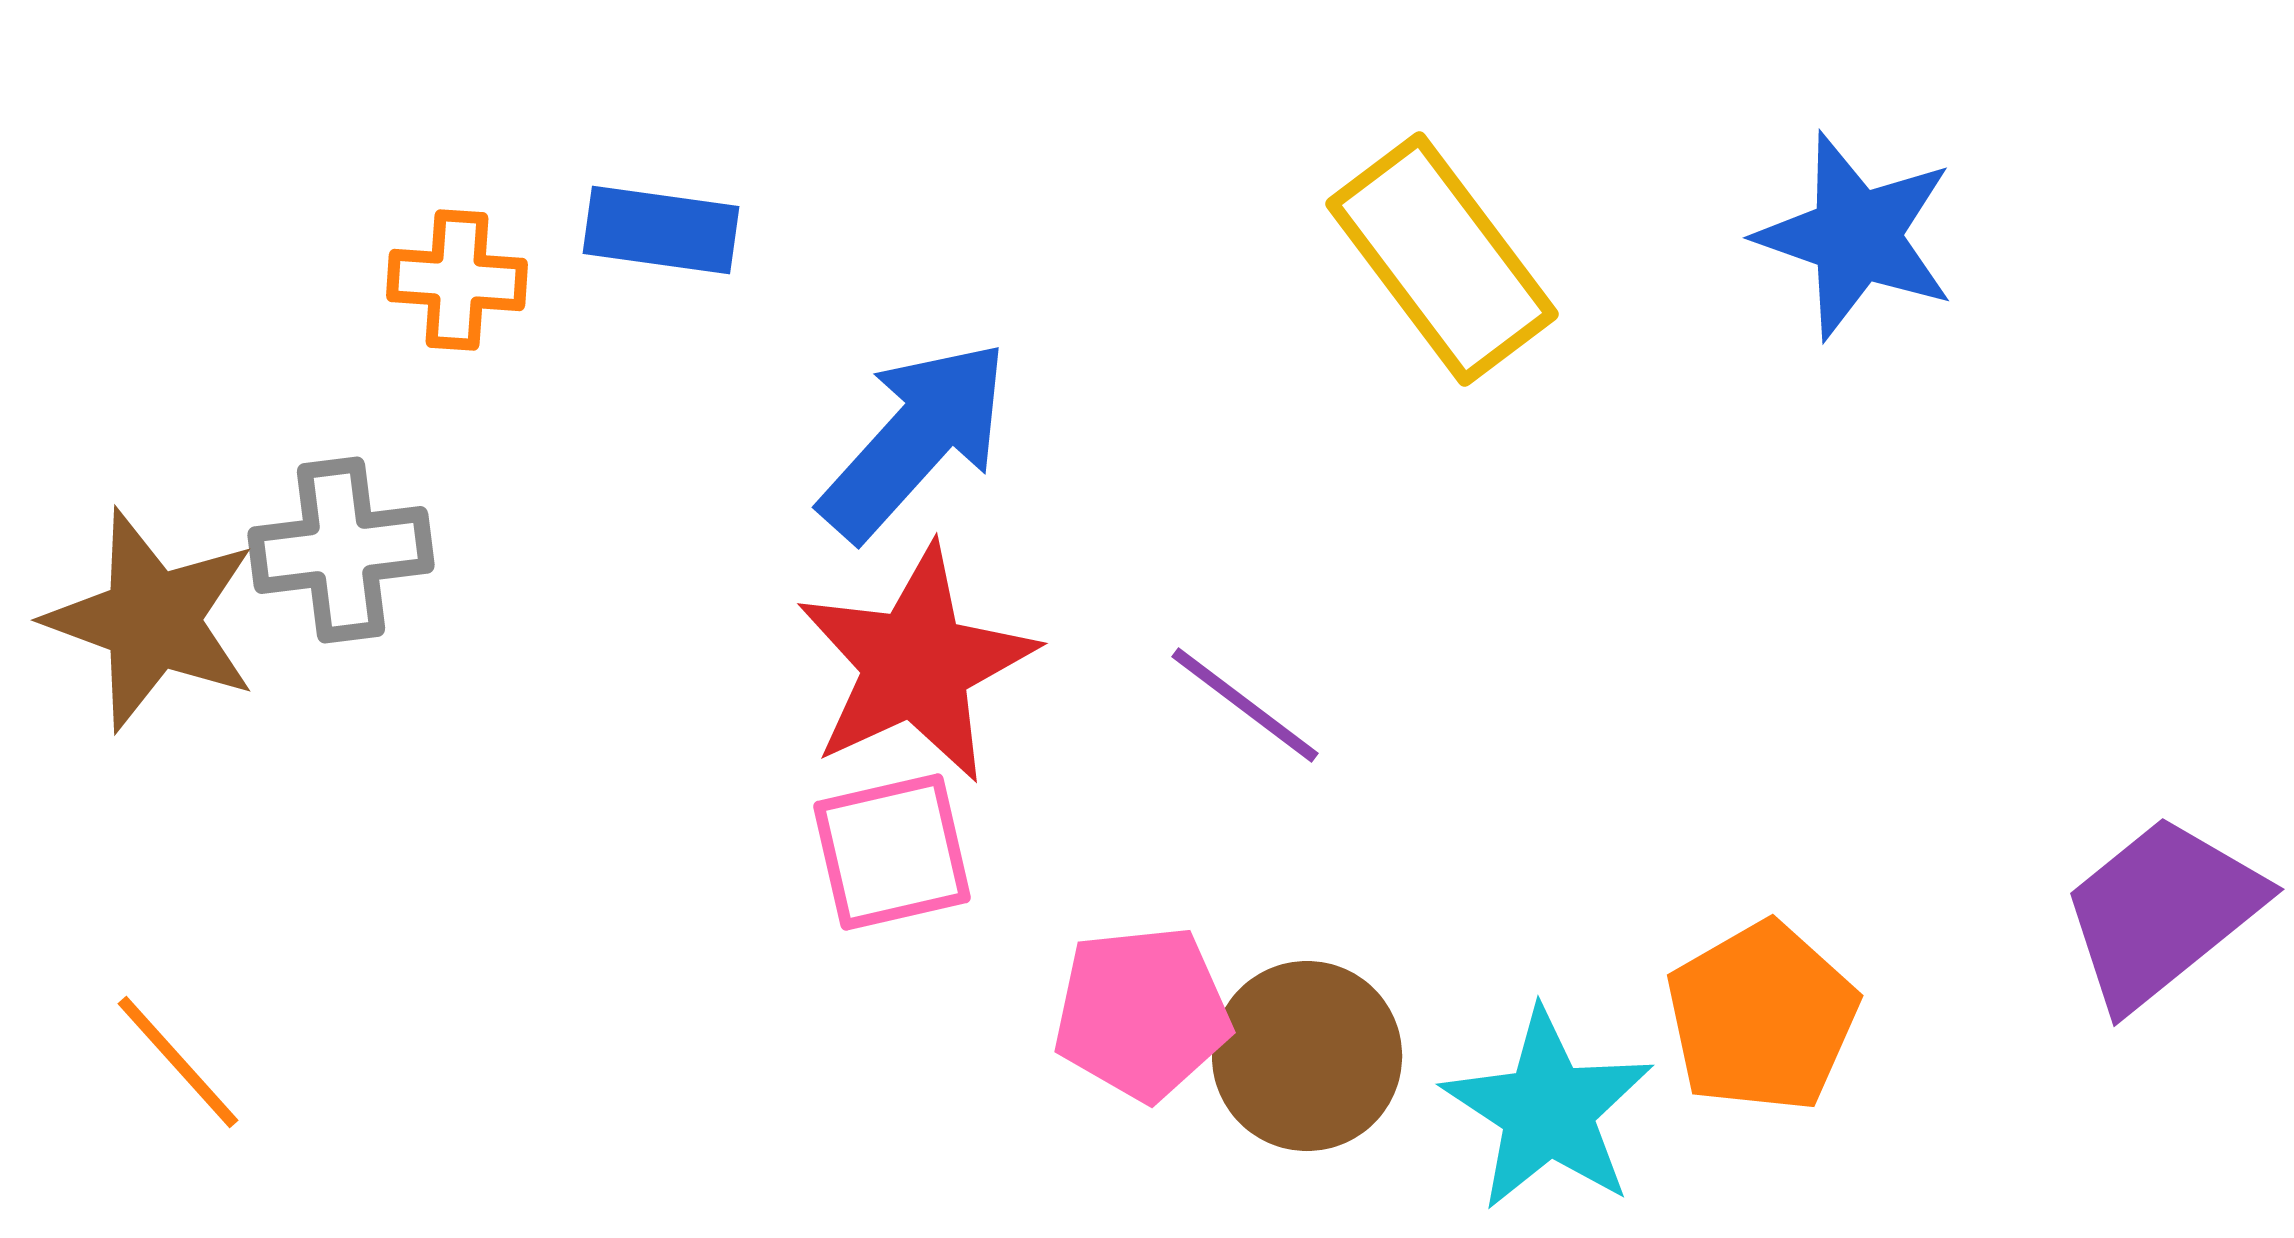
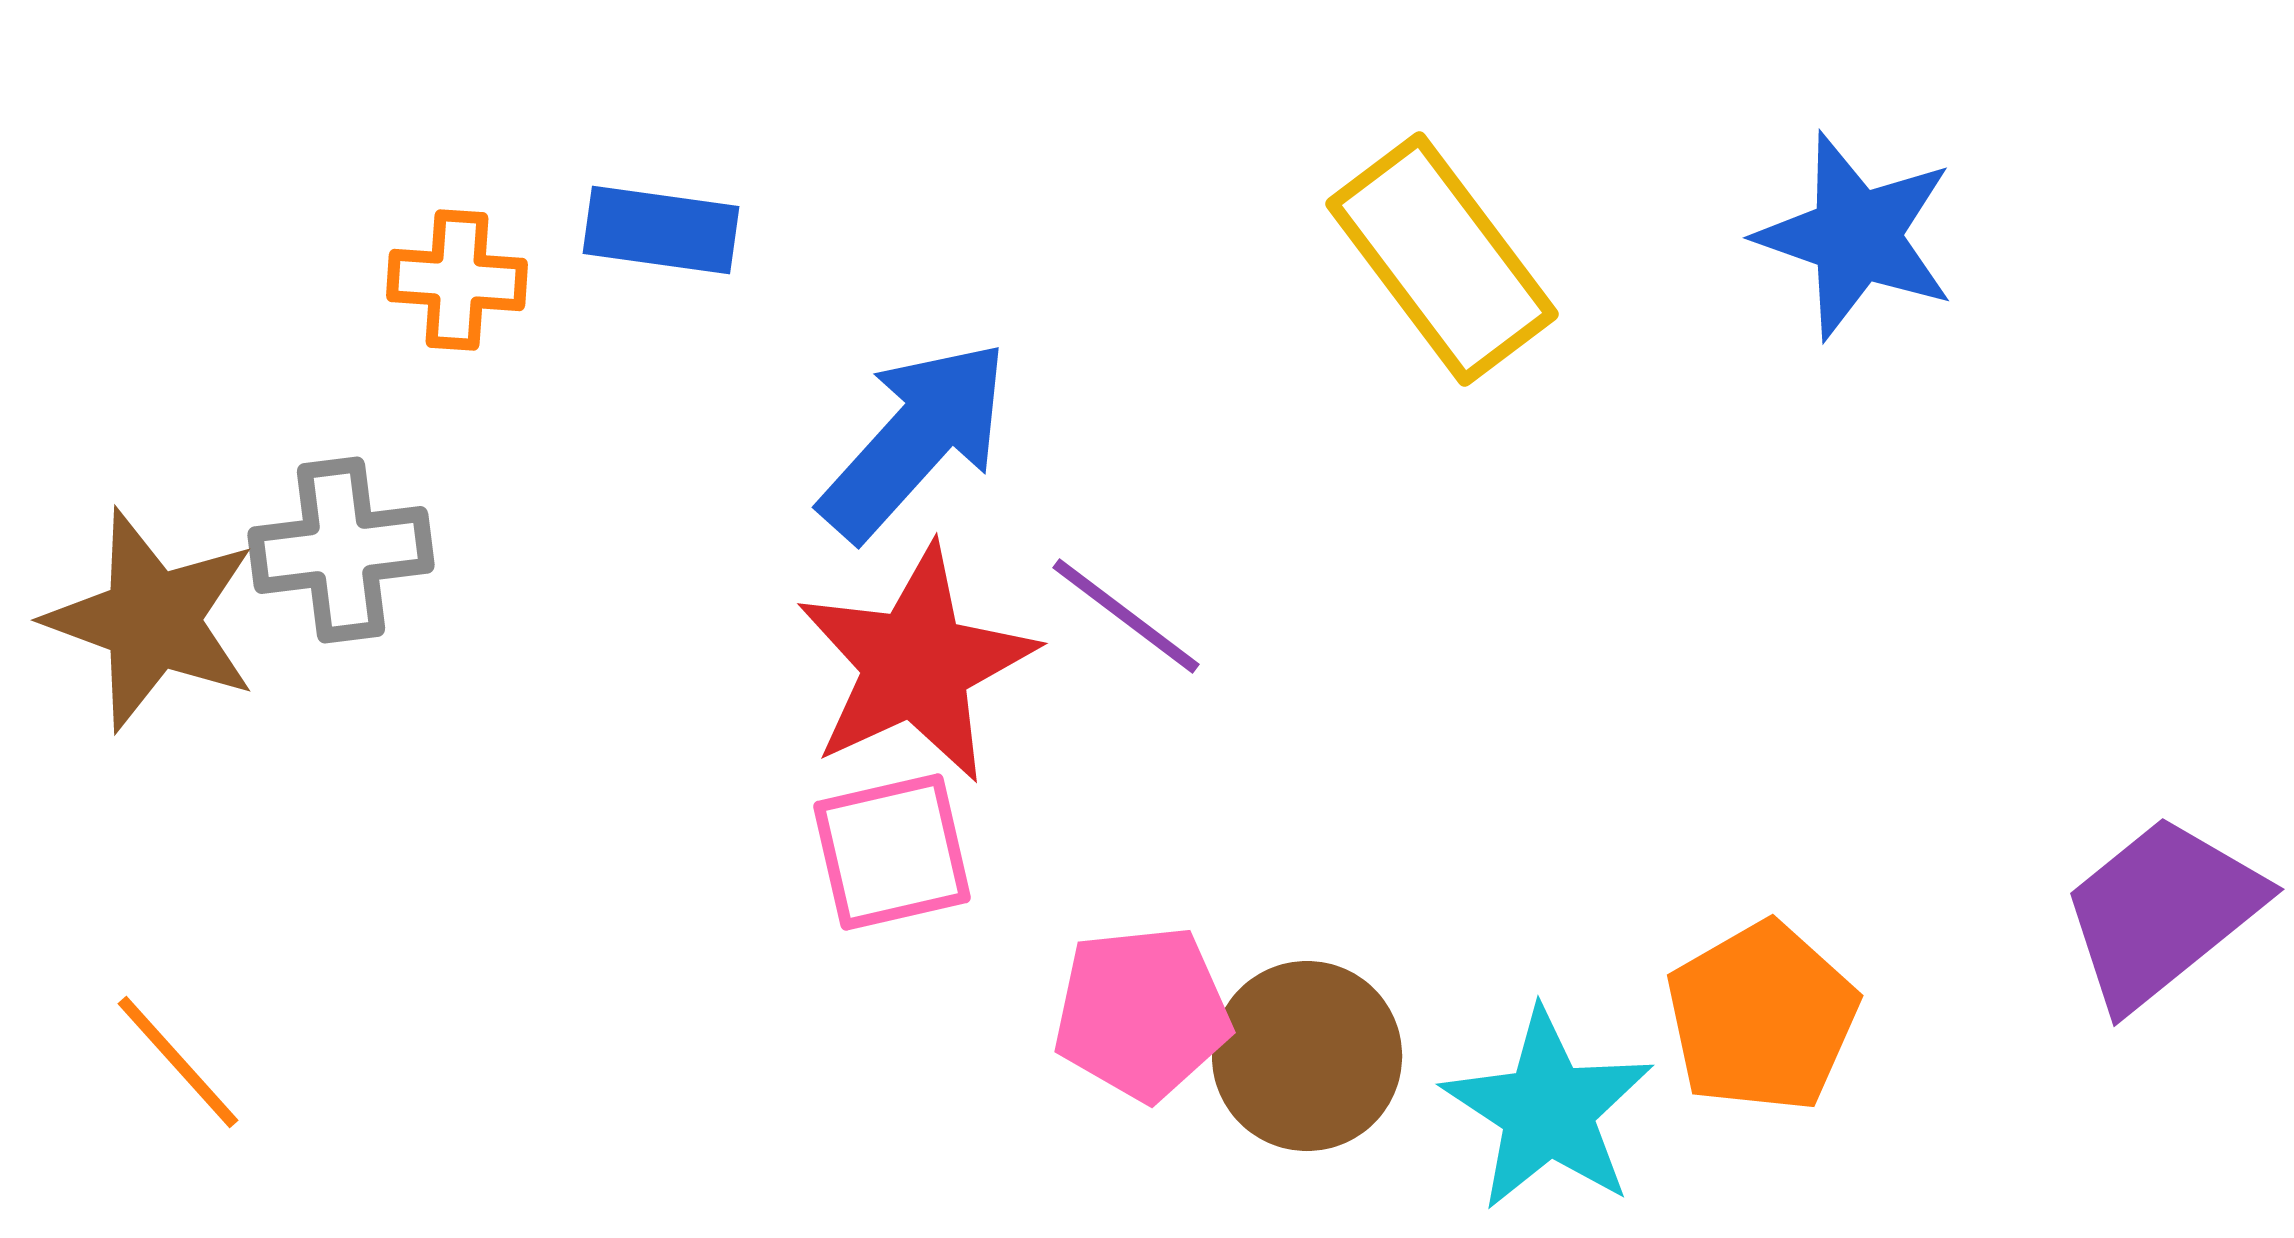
purple line: moved 119 px left, 89 px up
